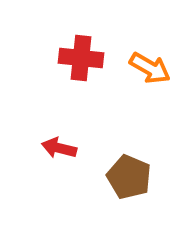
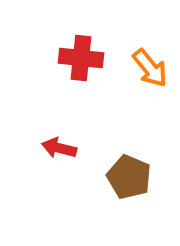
orange arrow: rotated 21 degrees clockwise
